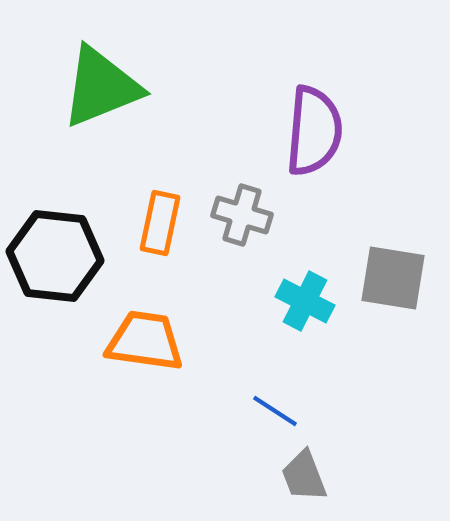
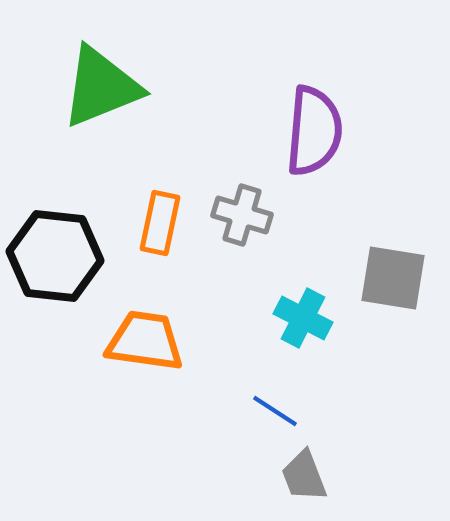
cyan cross: moved 2 px left, 17 px down
